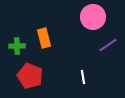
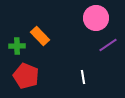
pink circle: moved 3 px right, 1 px down
orange rectangle: moved 4 px left, 2 px up; rotated 30 degrees counterclockwise
red pentagon: moved 4 px left
